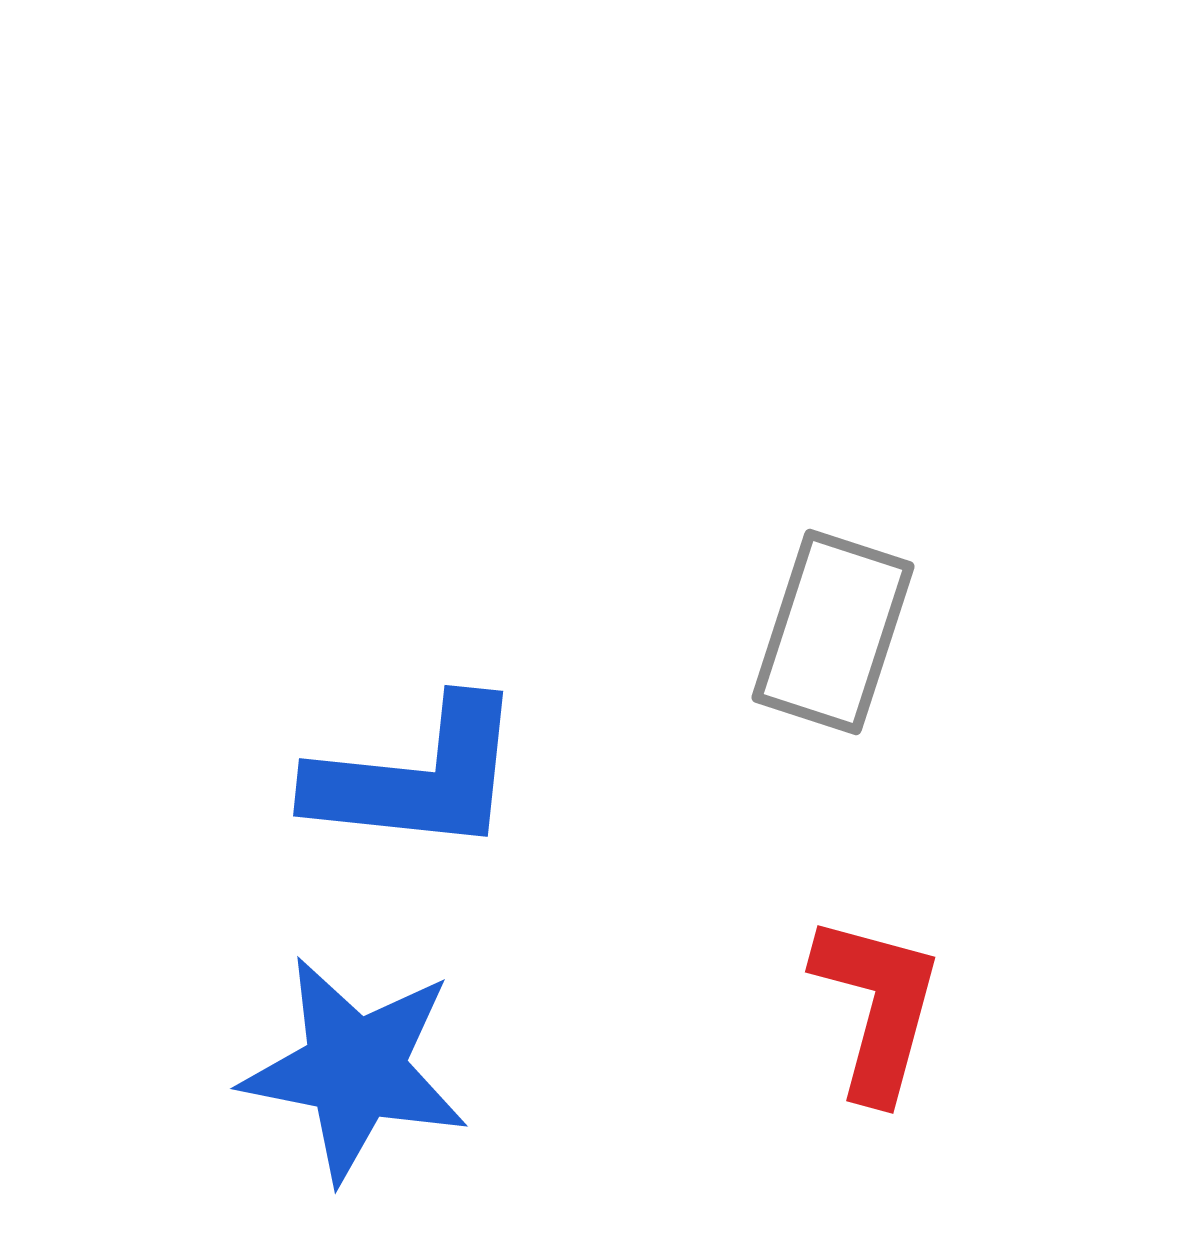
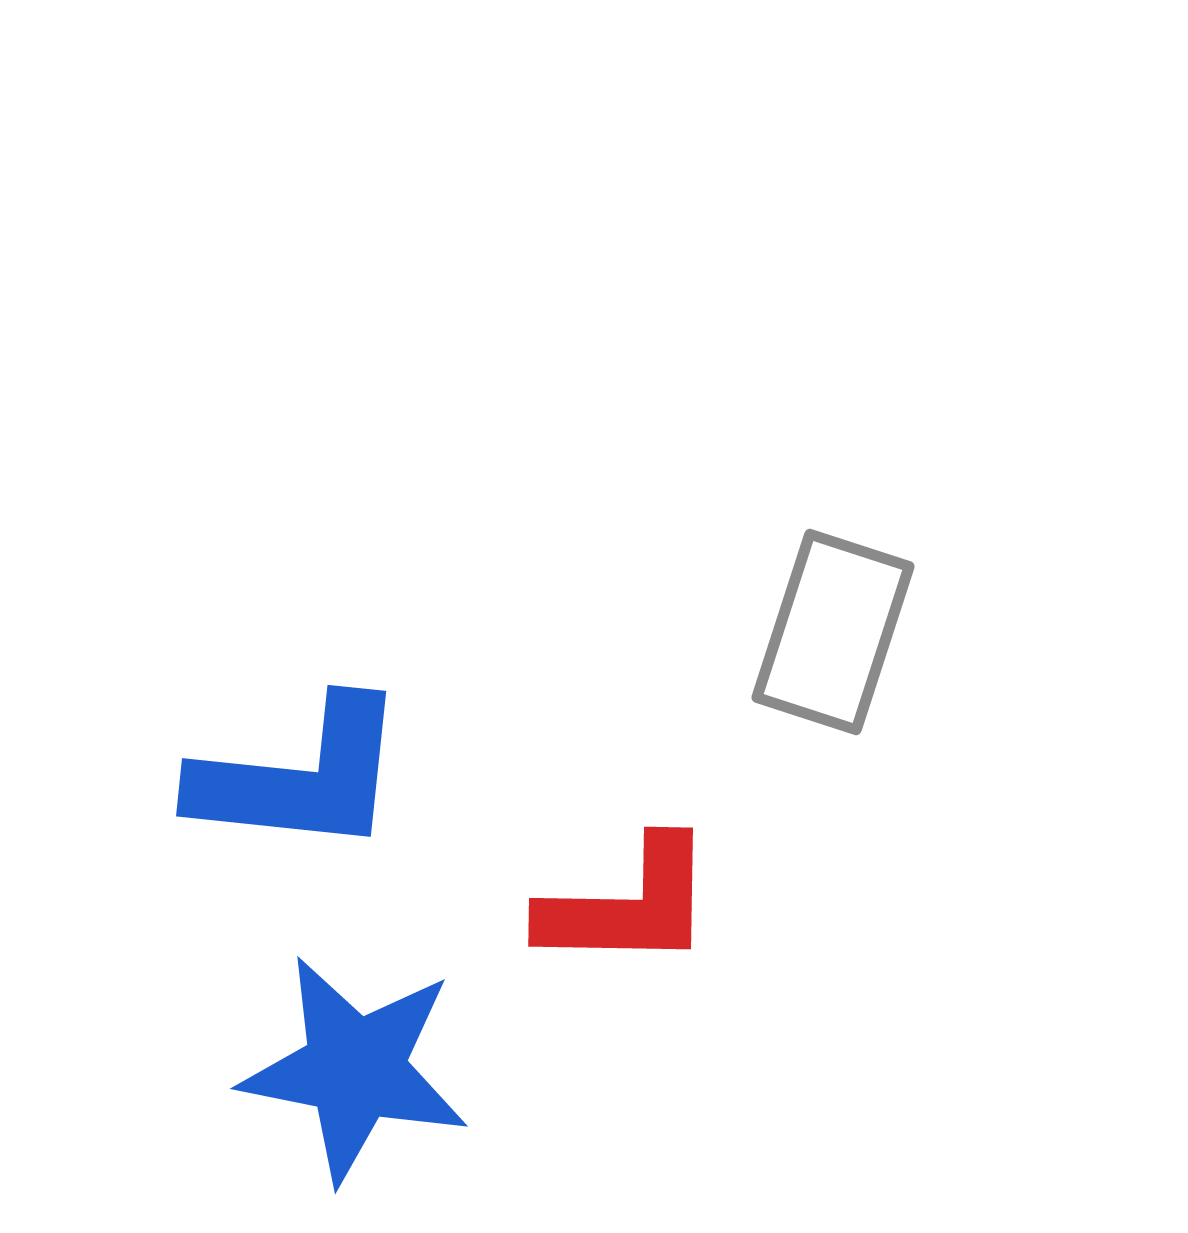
blue L-shape: moved 117 px left
red L-shape: moved 249 px left, 102 px up; rotated 76 degrees clockwise
